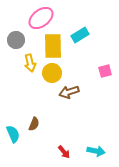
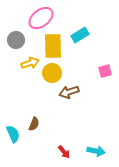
yellow arrow: rotated 96 degrees counterclockwise
